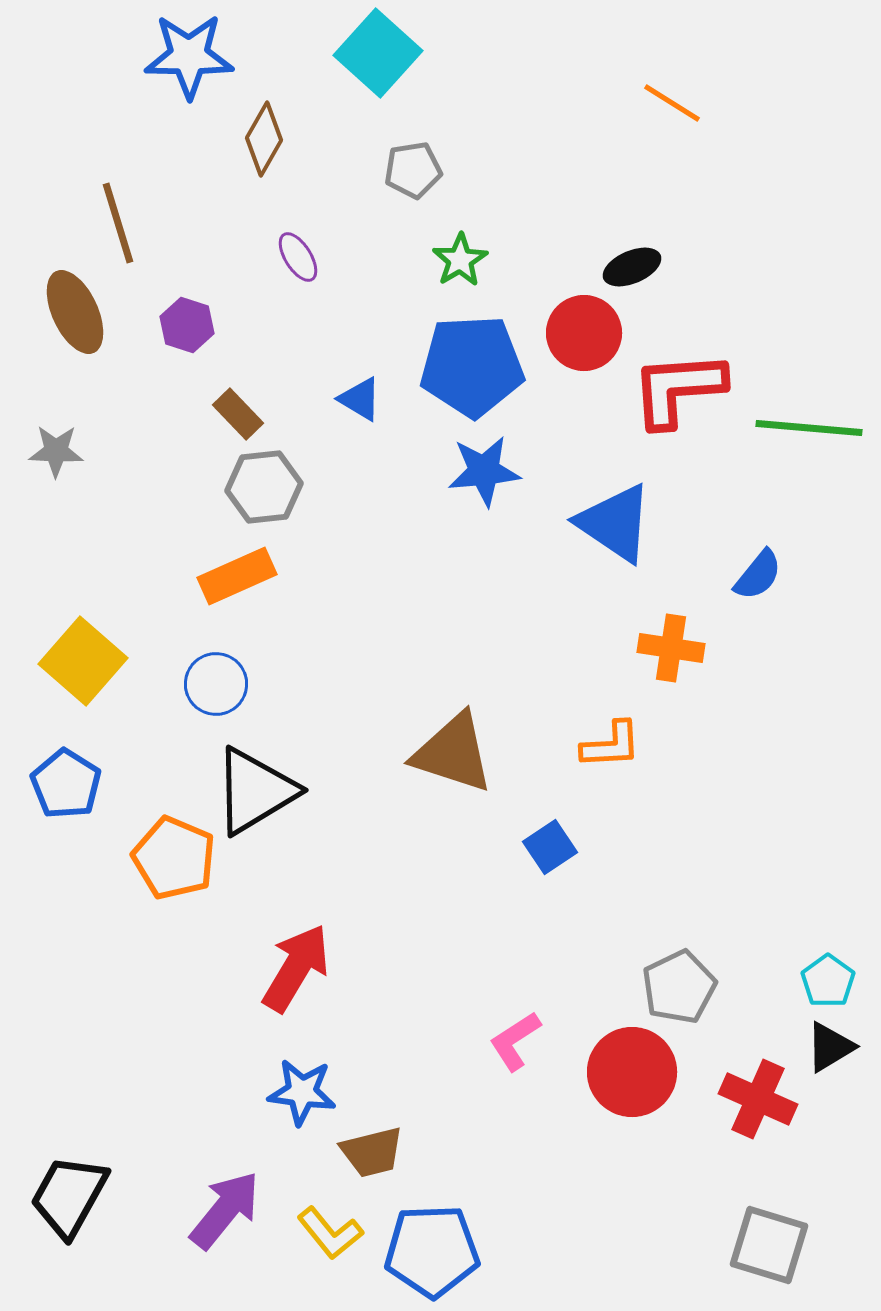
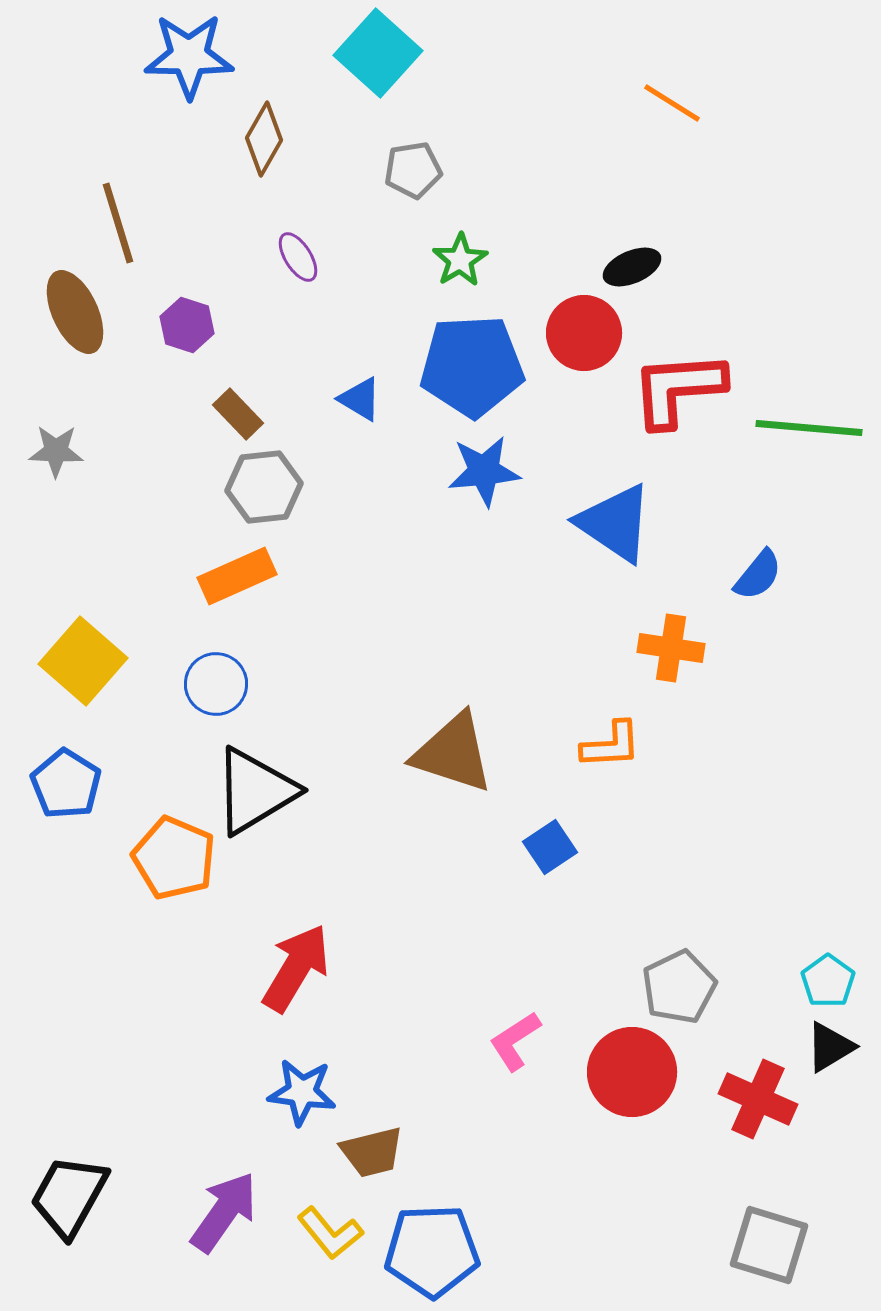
purple arrow at (225, 1210): moved 1 px left, 2 px down; rotated 4 degrees counterclockwise
